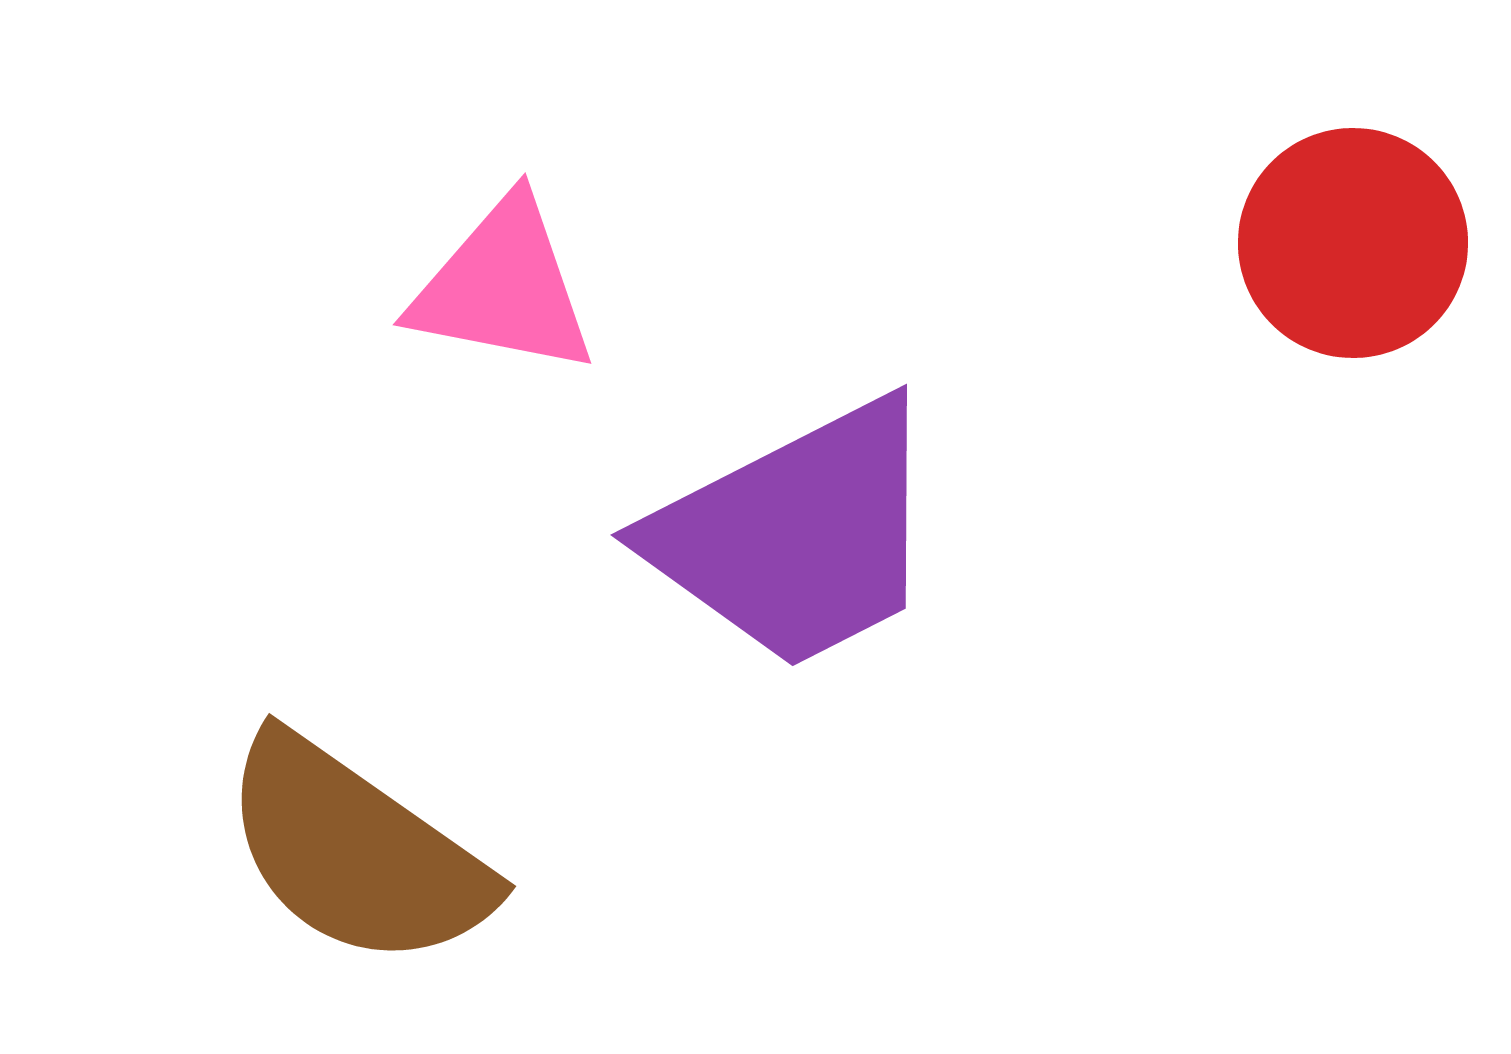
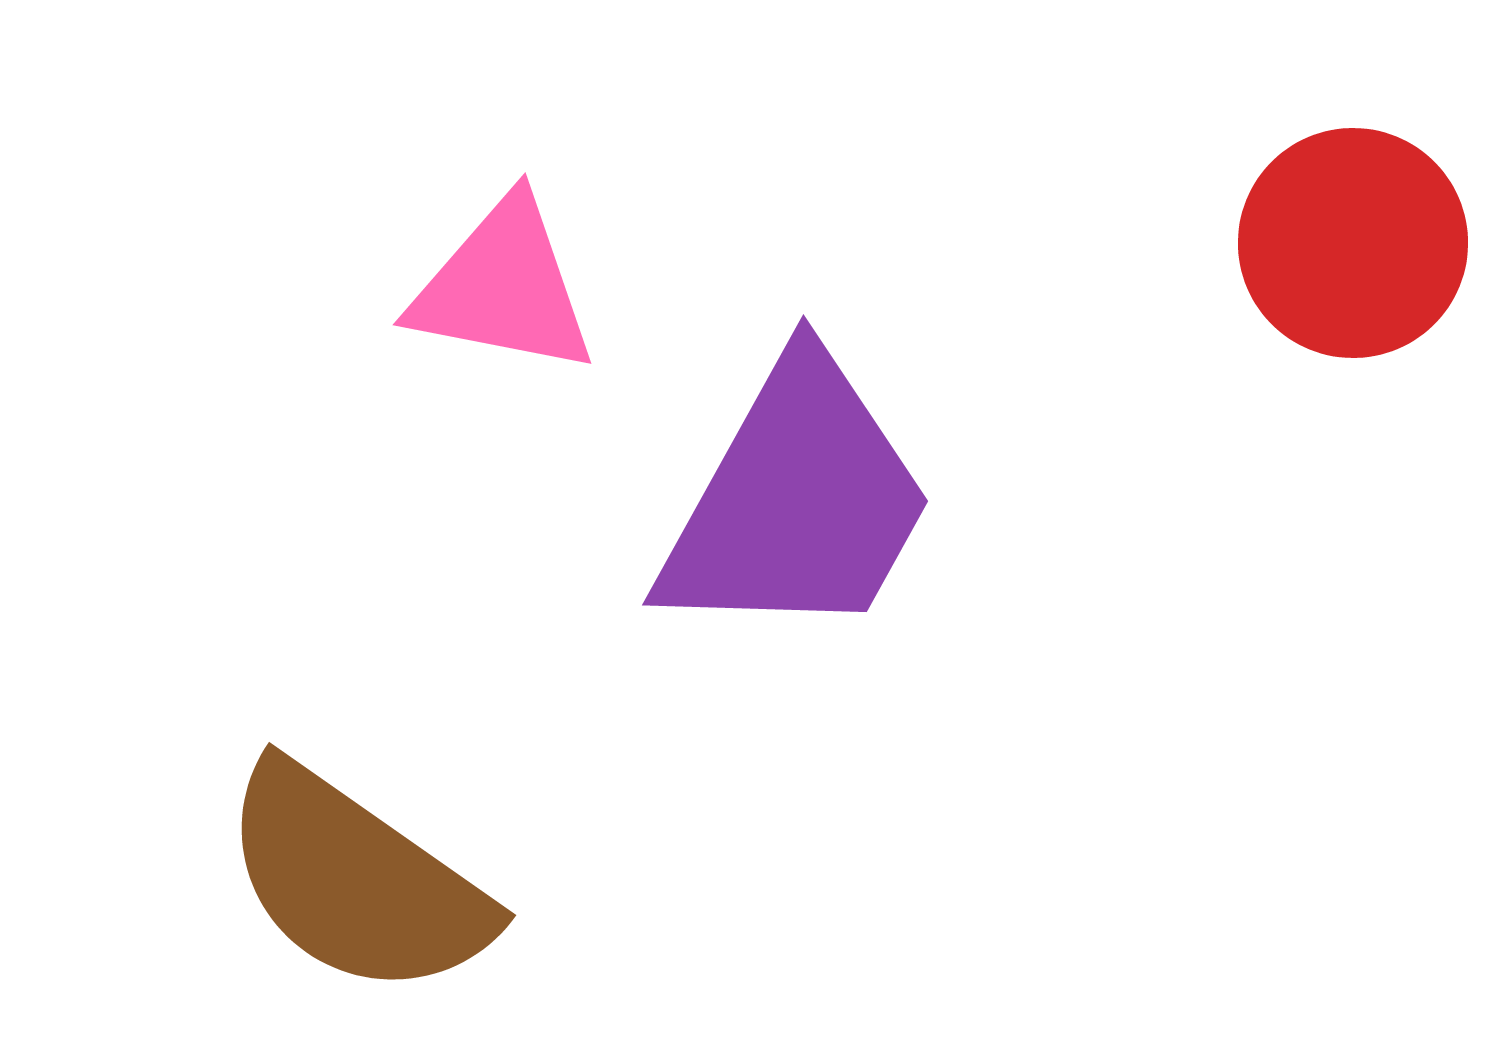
purple trapezoid: moved 34 px up; rotated 34 degrees counterclockwise
brown semicircle: moved 29 px down
